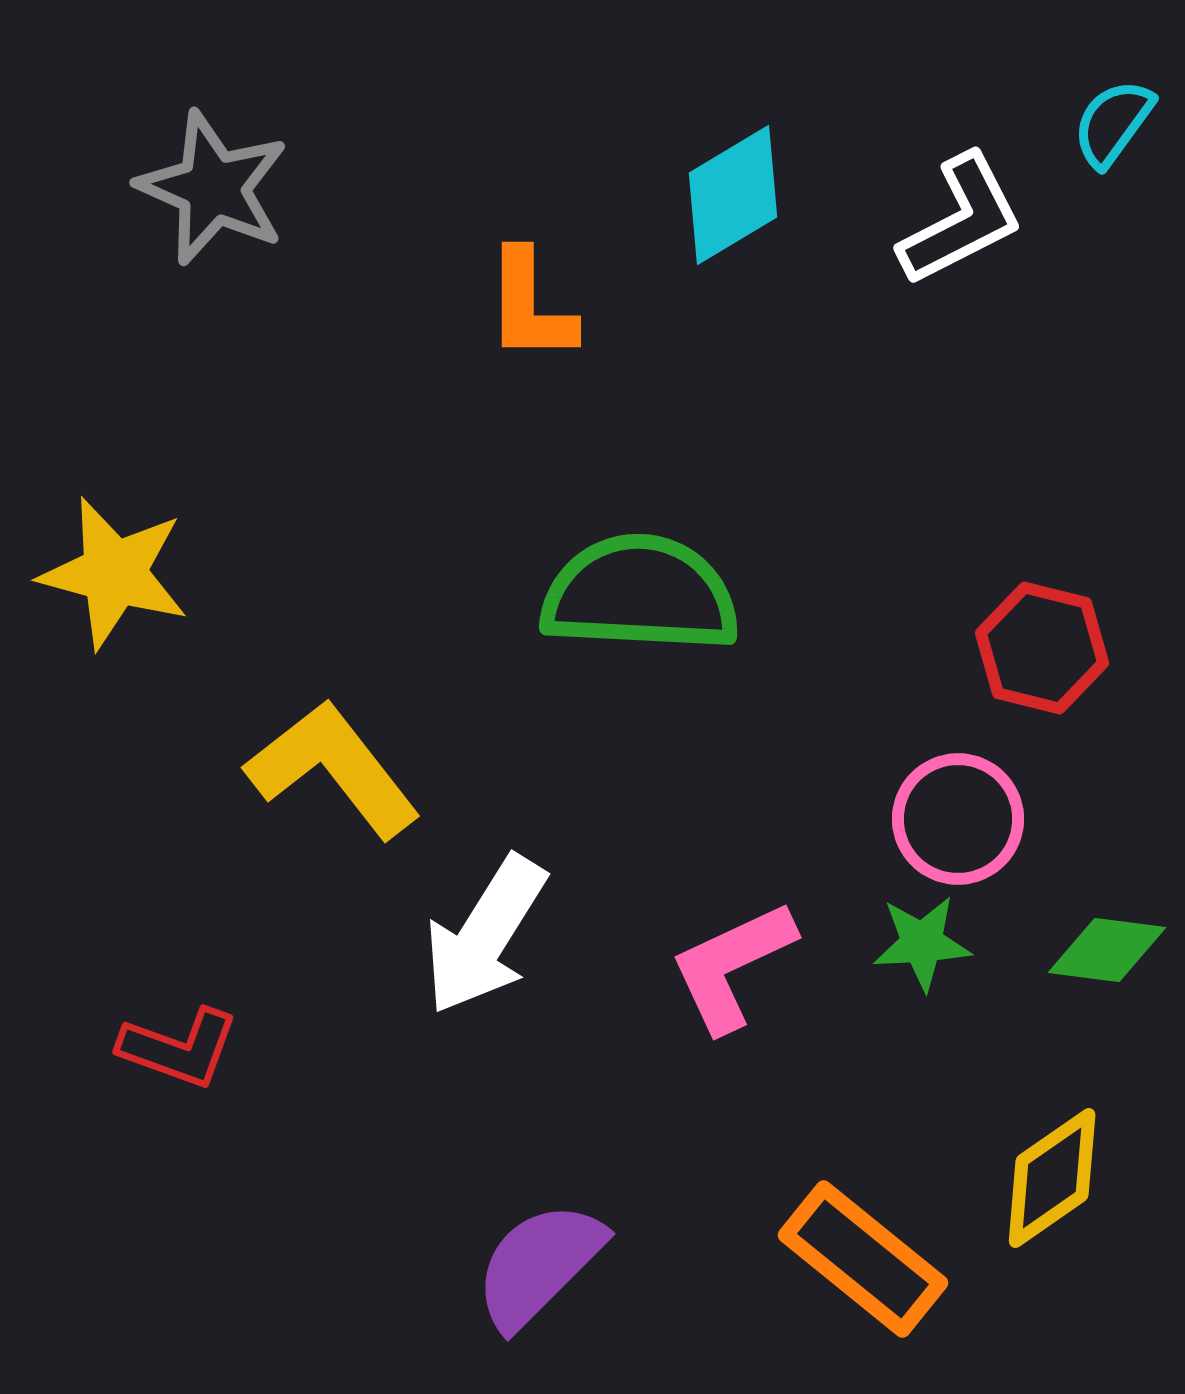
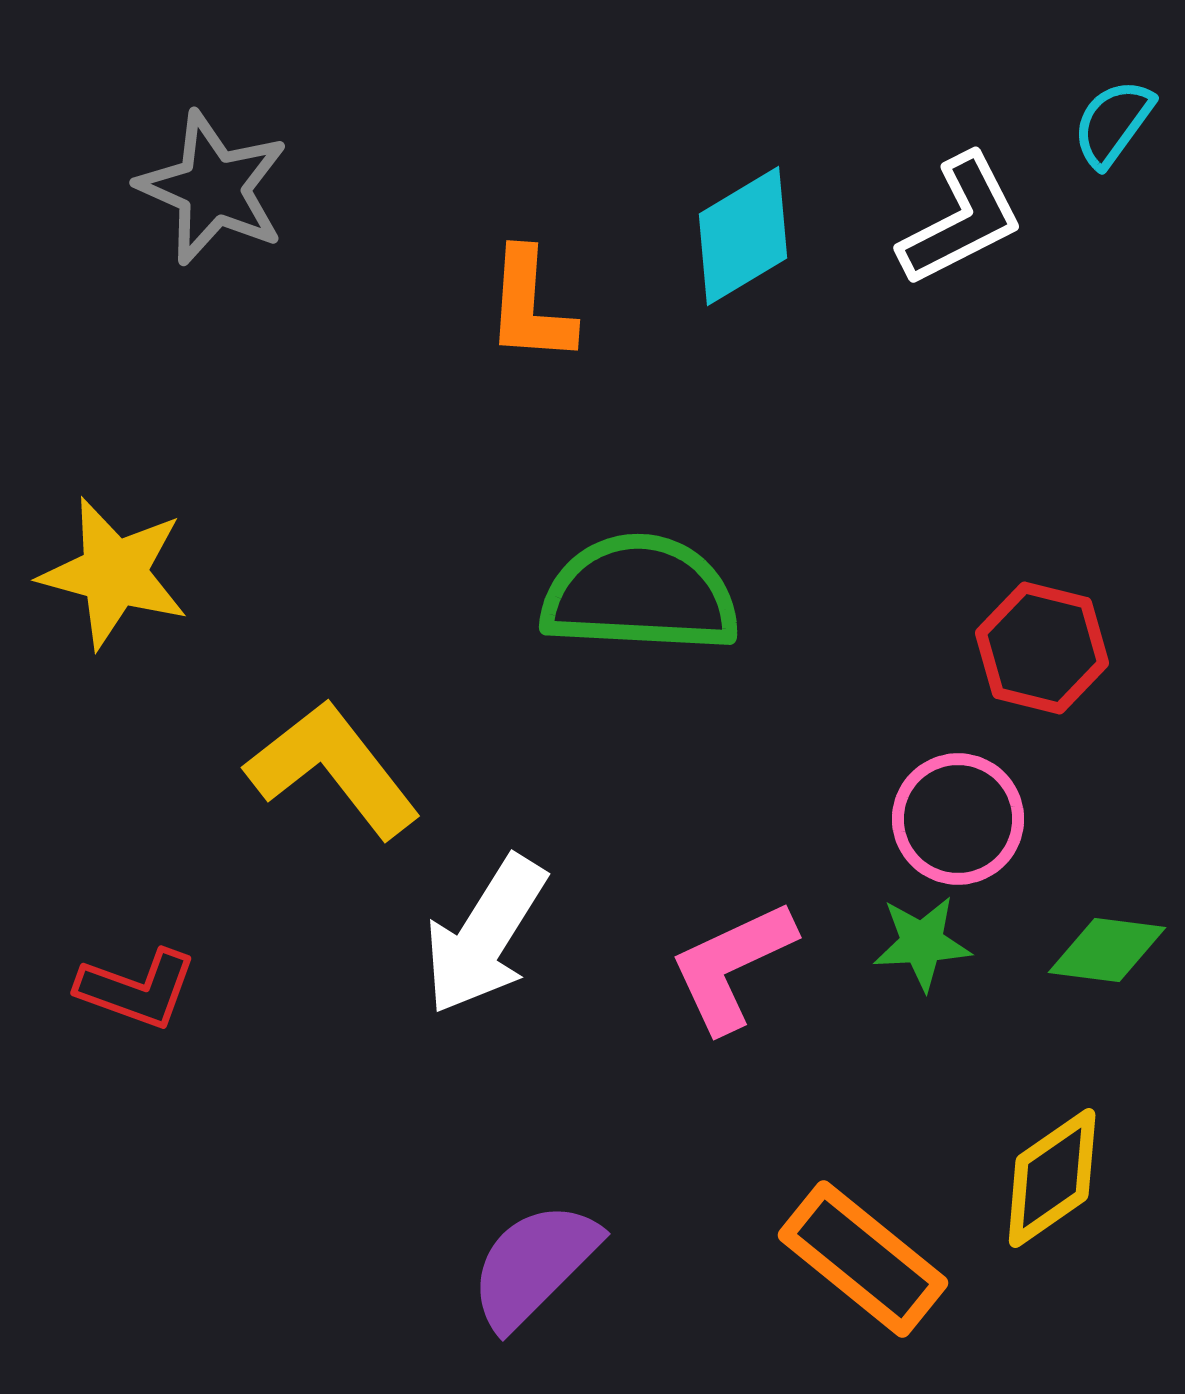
cyan diamond: moved 10 px right, 41 px down
orange L-shape: rotated 4 degrees clockwise
red L-shape: moved 42 px left, 59 px up
purple semicircle: moved 5 px left
